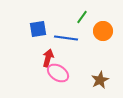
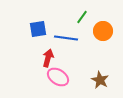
pink ellipse: moved 4 px down
brown star: rotated 18 degrees counterclockwise
